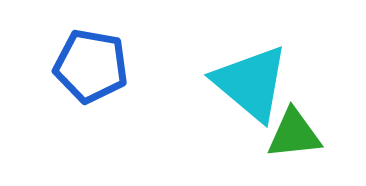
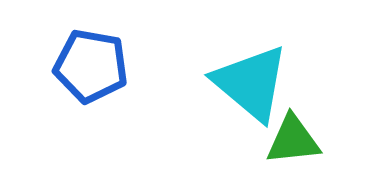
green triangle: moved 1 px left, 6 px down
